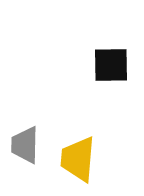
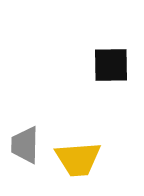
yellow trapezoid: rotated 99 degrees counterclockwise
